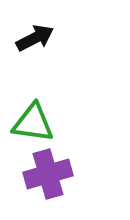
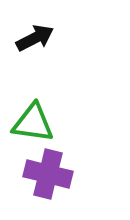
purple cross: rotated 30 degrees clockwise
